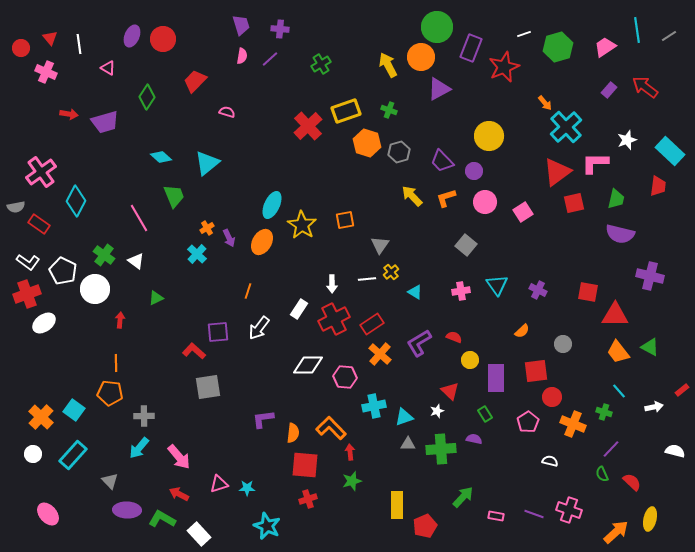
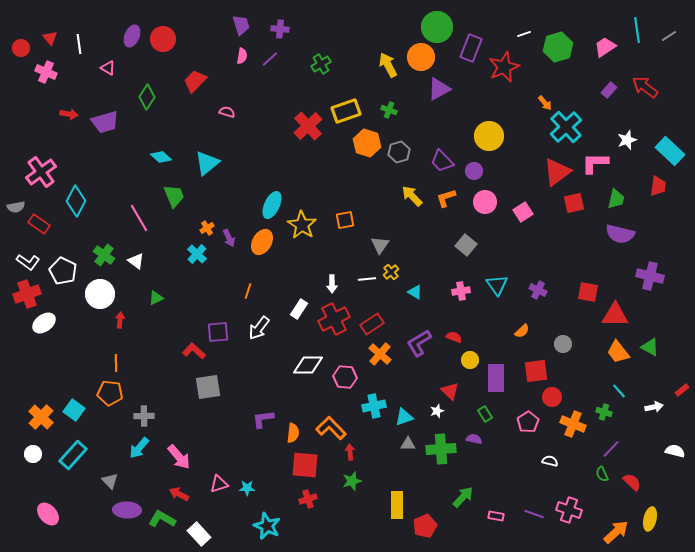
white circle at (95, 289): moved 5 px right, 5 px down
